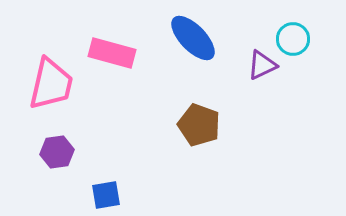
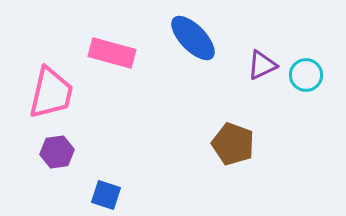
cyan circle: moved 13 px right, 36 px down
pink trapezoid: moved 9 px down
brown pentagon: moved 34 px right, 19 px down
blue square: rotated 28 degrees clockwise
